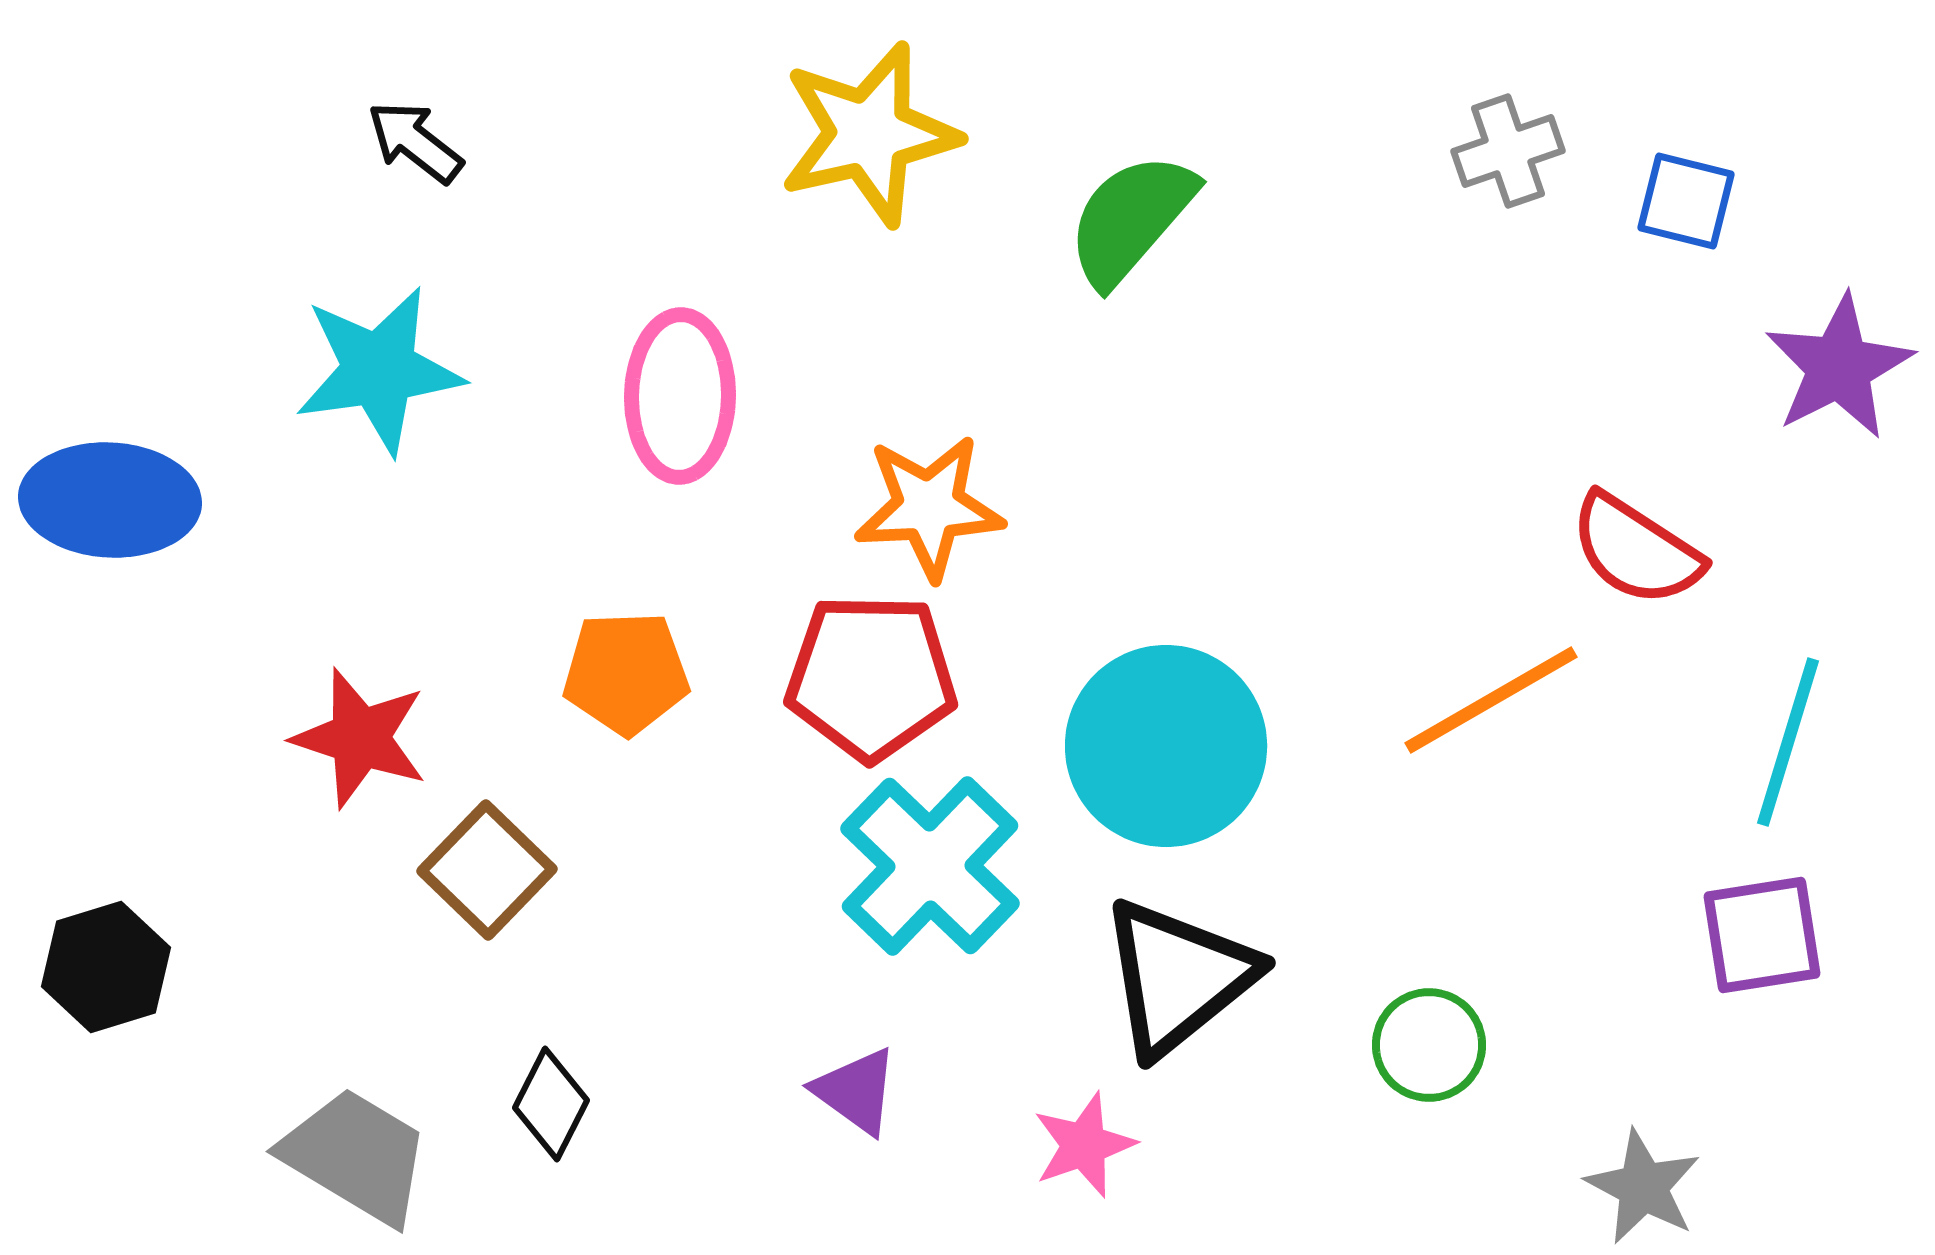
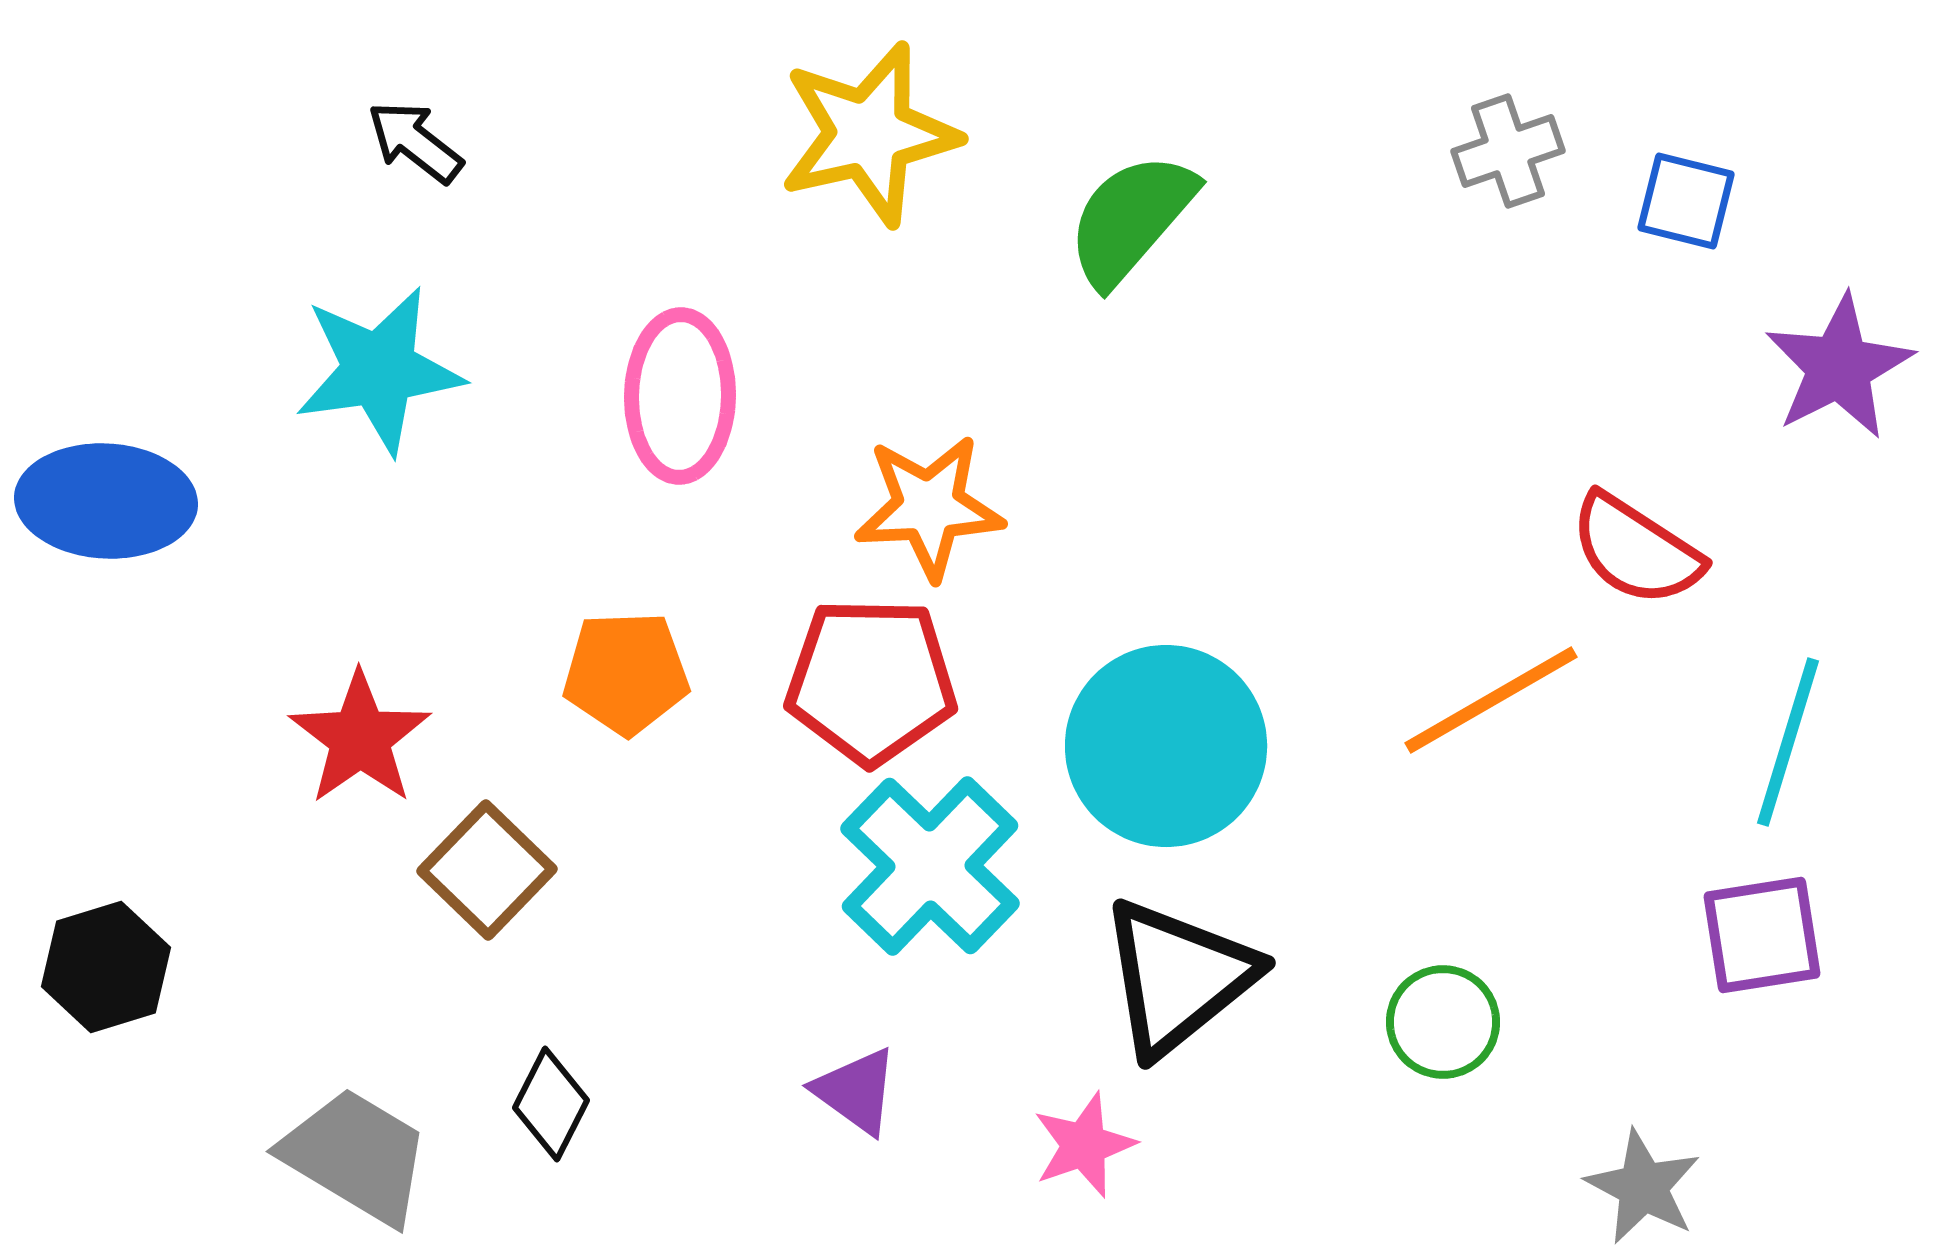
blue ellipse: moved 4 px left, 1 px down
red pentagon: moved 4 px down
red star: rotated 19 degrees clockwise
green circle: moved 14 px right, 23 px up
